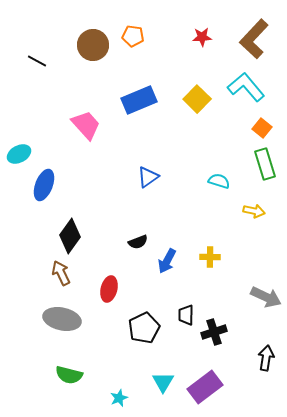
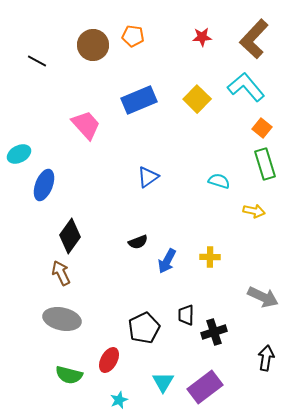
red ellipse: moved 71 px down; rotated 15 degrees clockwise
gray arrow: moved 3 px left
cyan star: moved 2 px down
